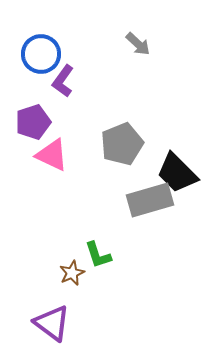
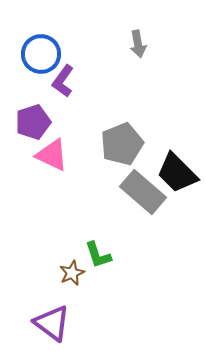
gray arrow: rotated 36 degrees clockwise
gray rectangle: moved 7 px left, 8 px up; rotated 57 degrees clockwise
